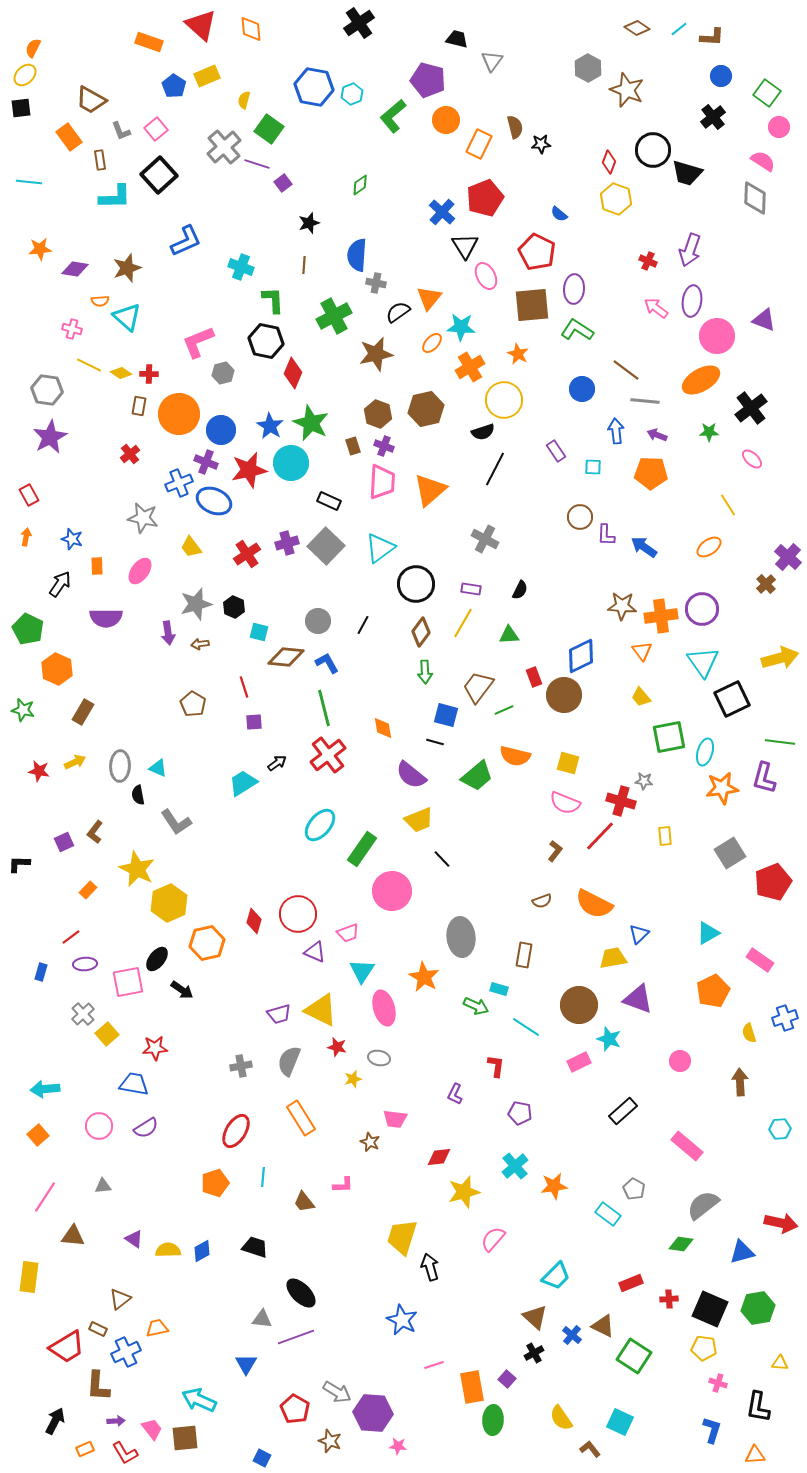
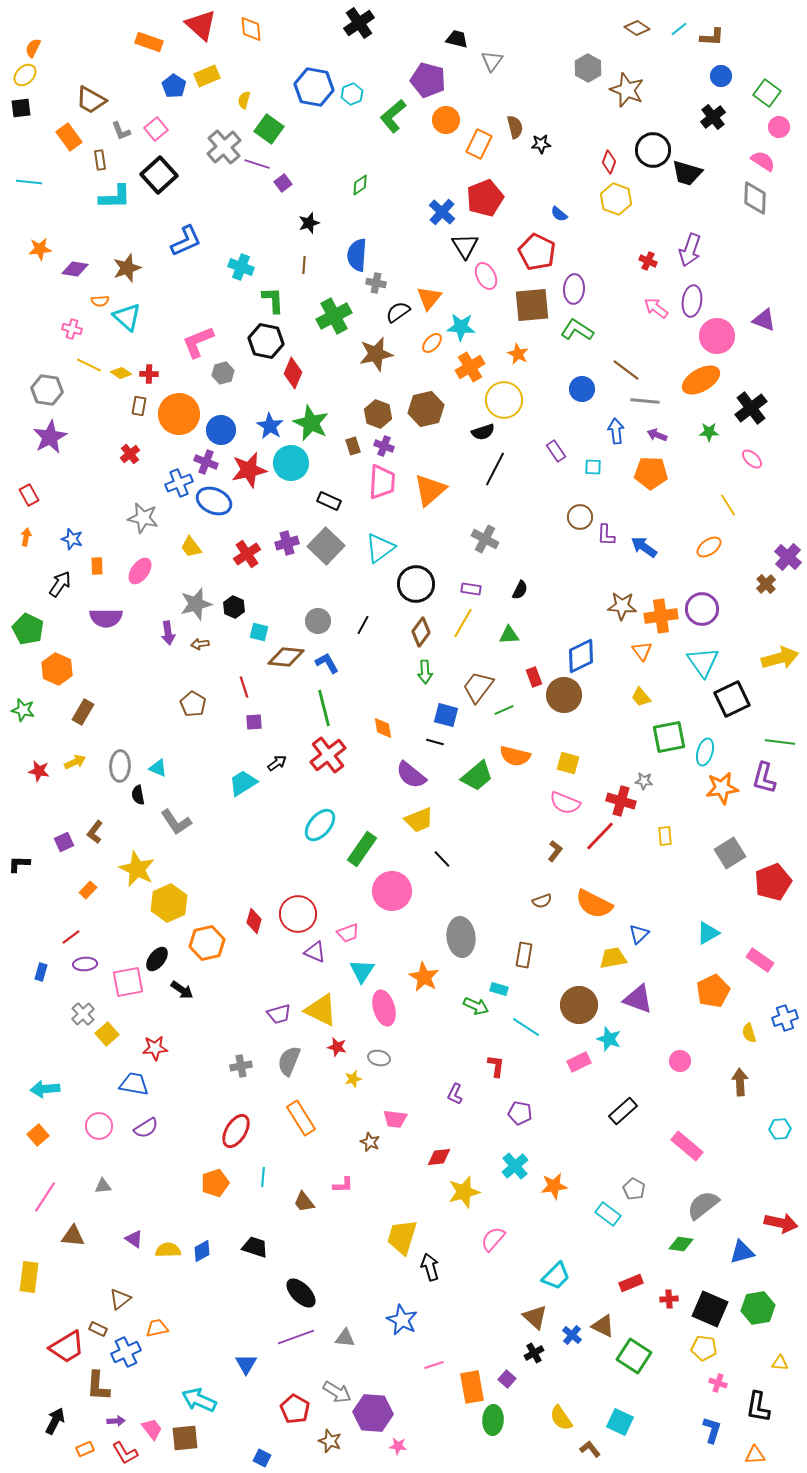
gray triangle at (262, 1319): moved 83 px right, 19 px down
